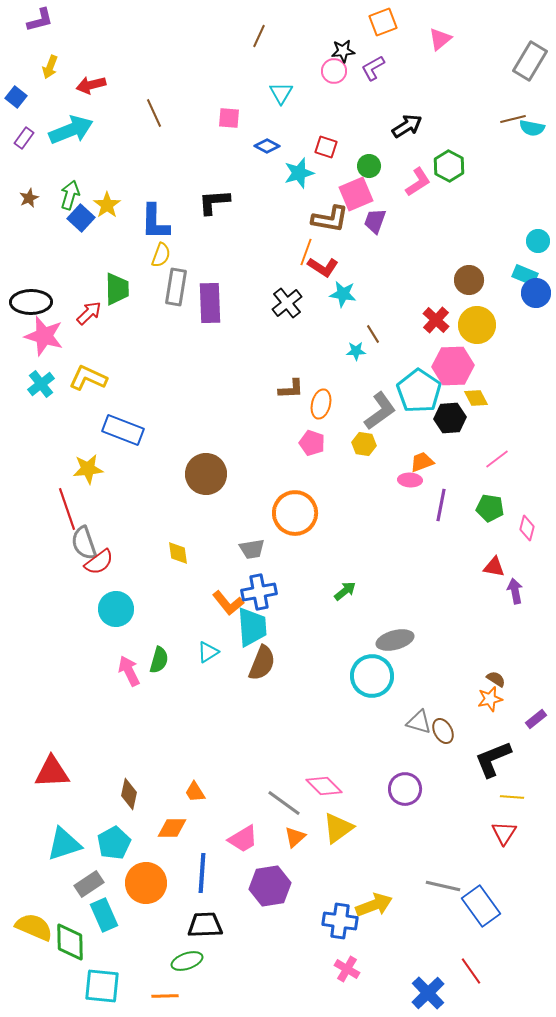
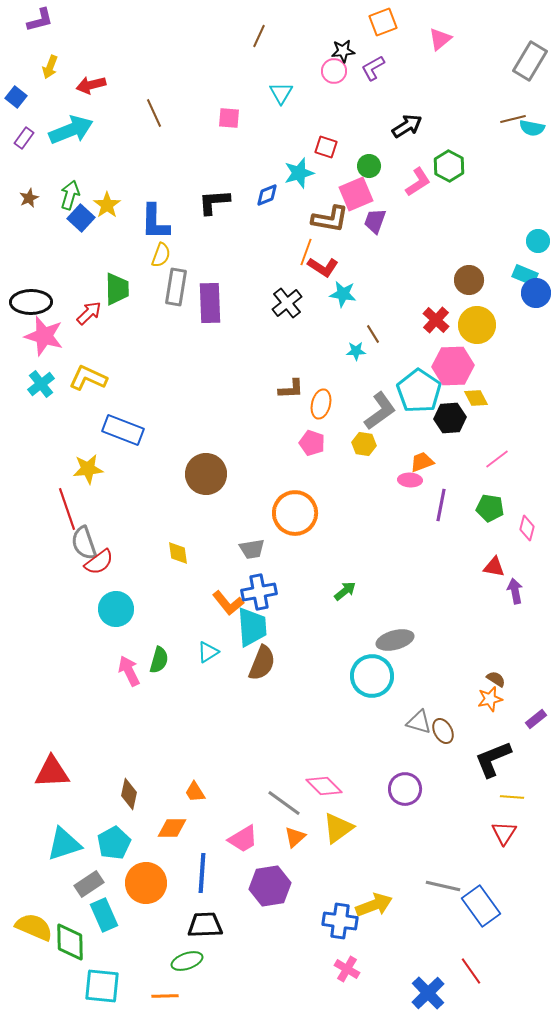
blue diamond at (267, 146): moved 49 px down; rotated 50 degrees counterclockwise
